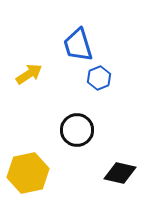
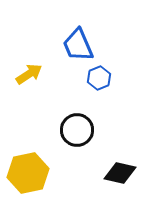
blue trapezoid: rotated 6 degrees counterclockwise
